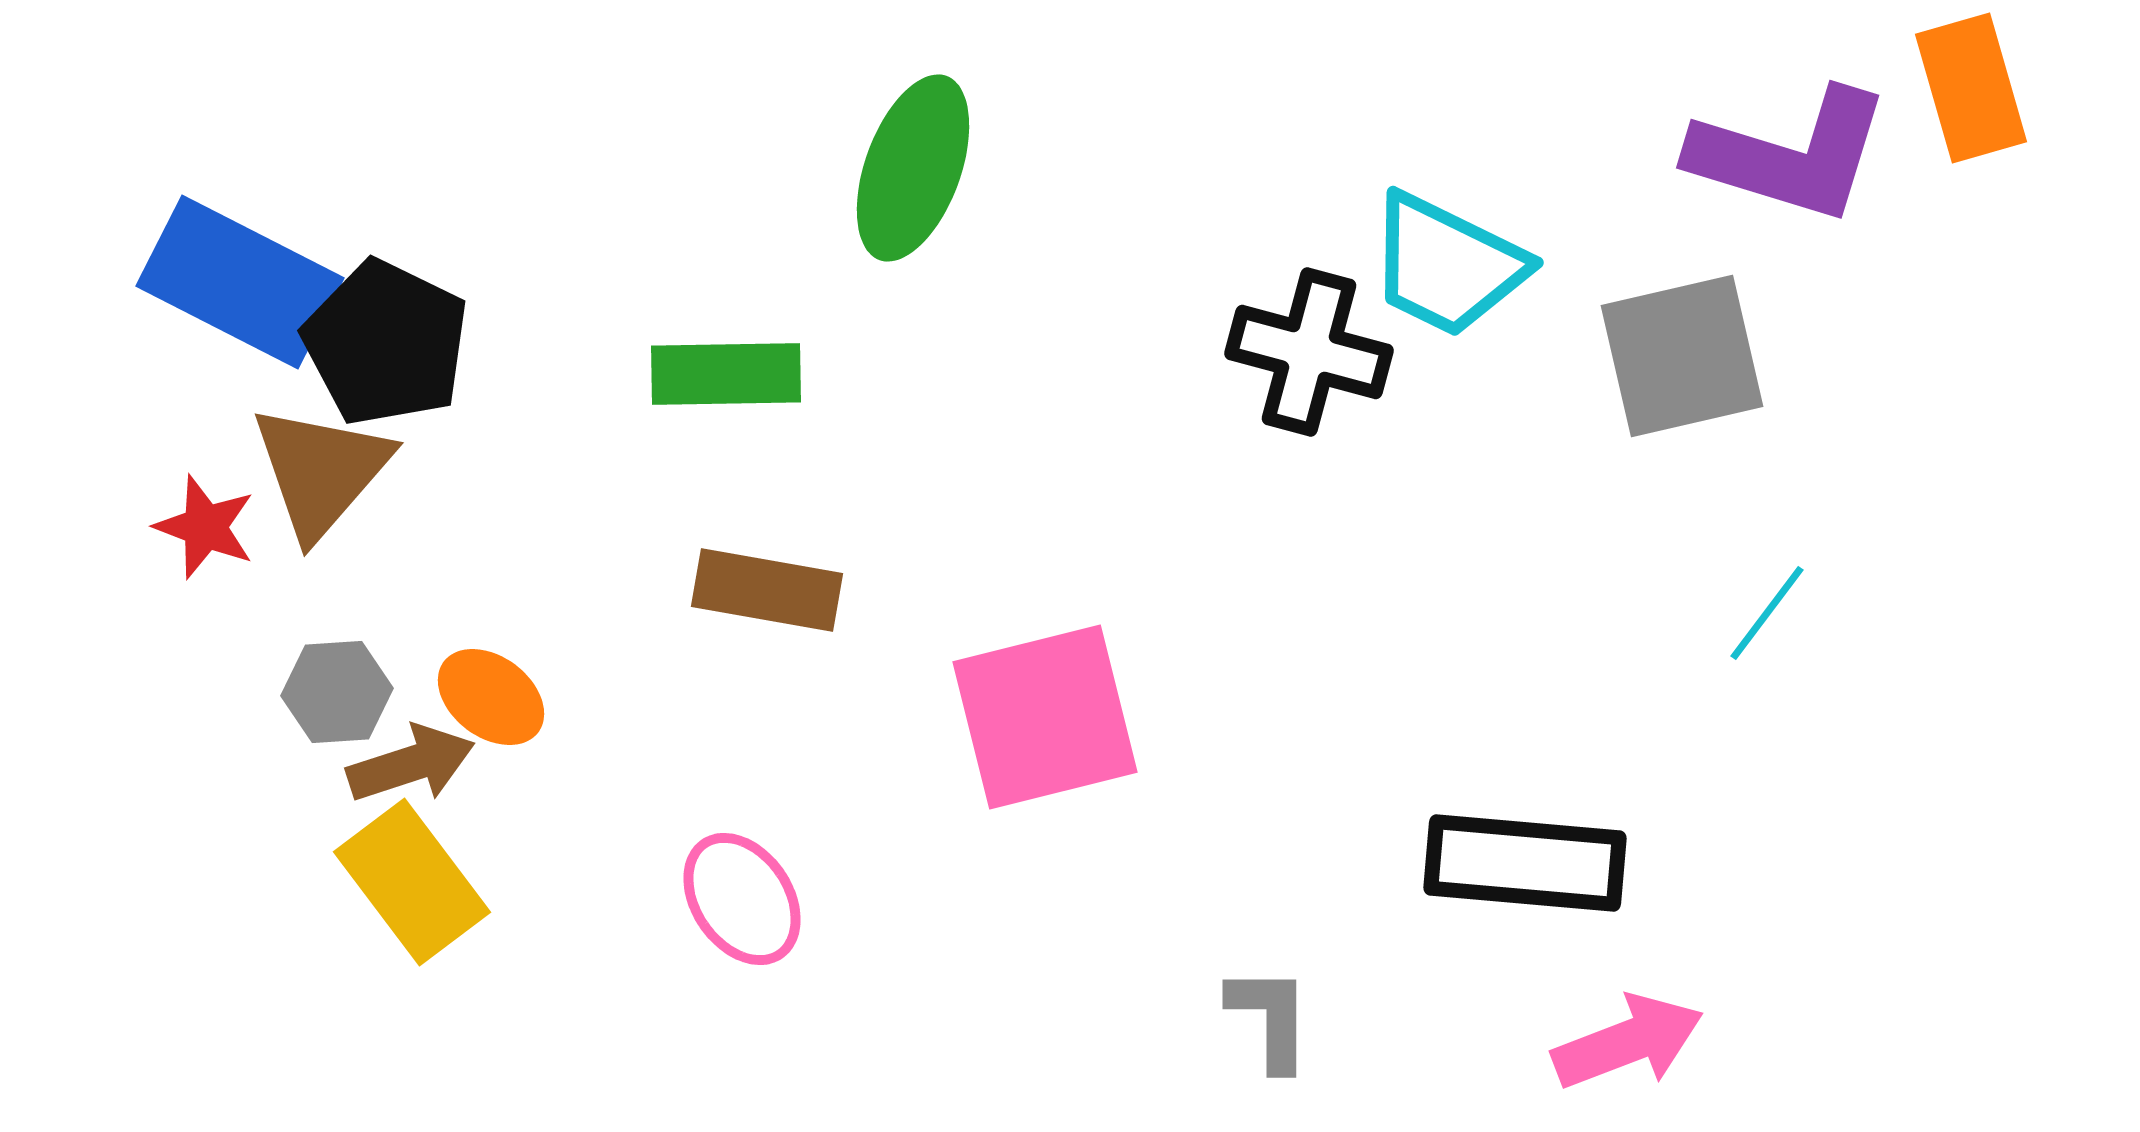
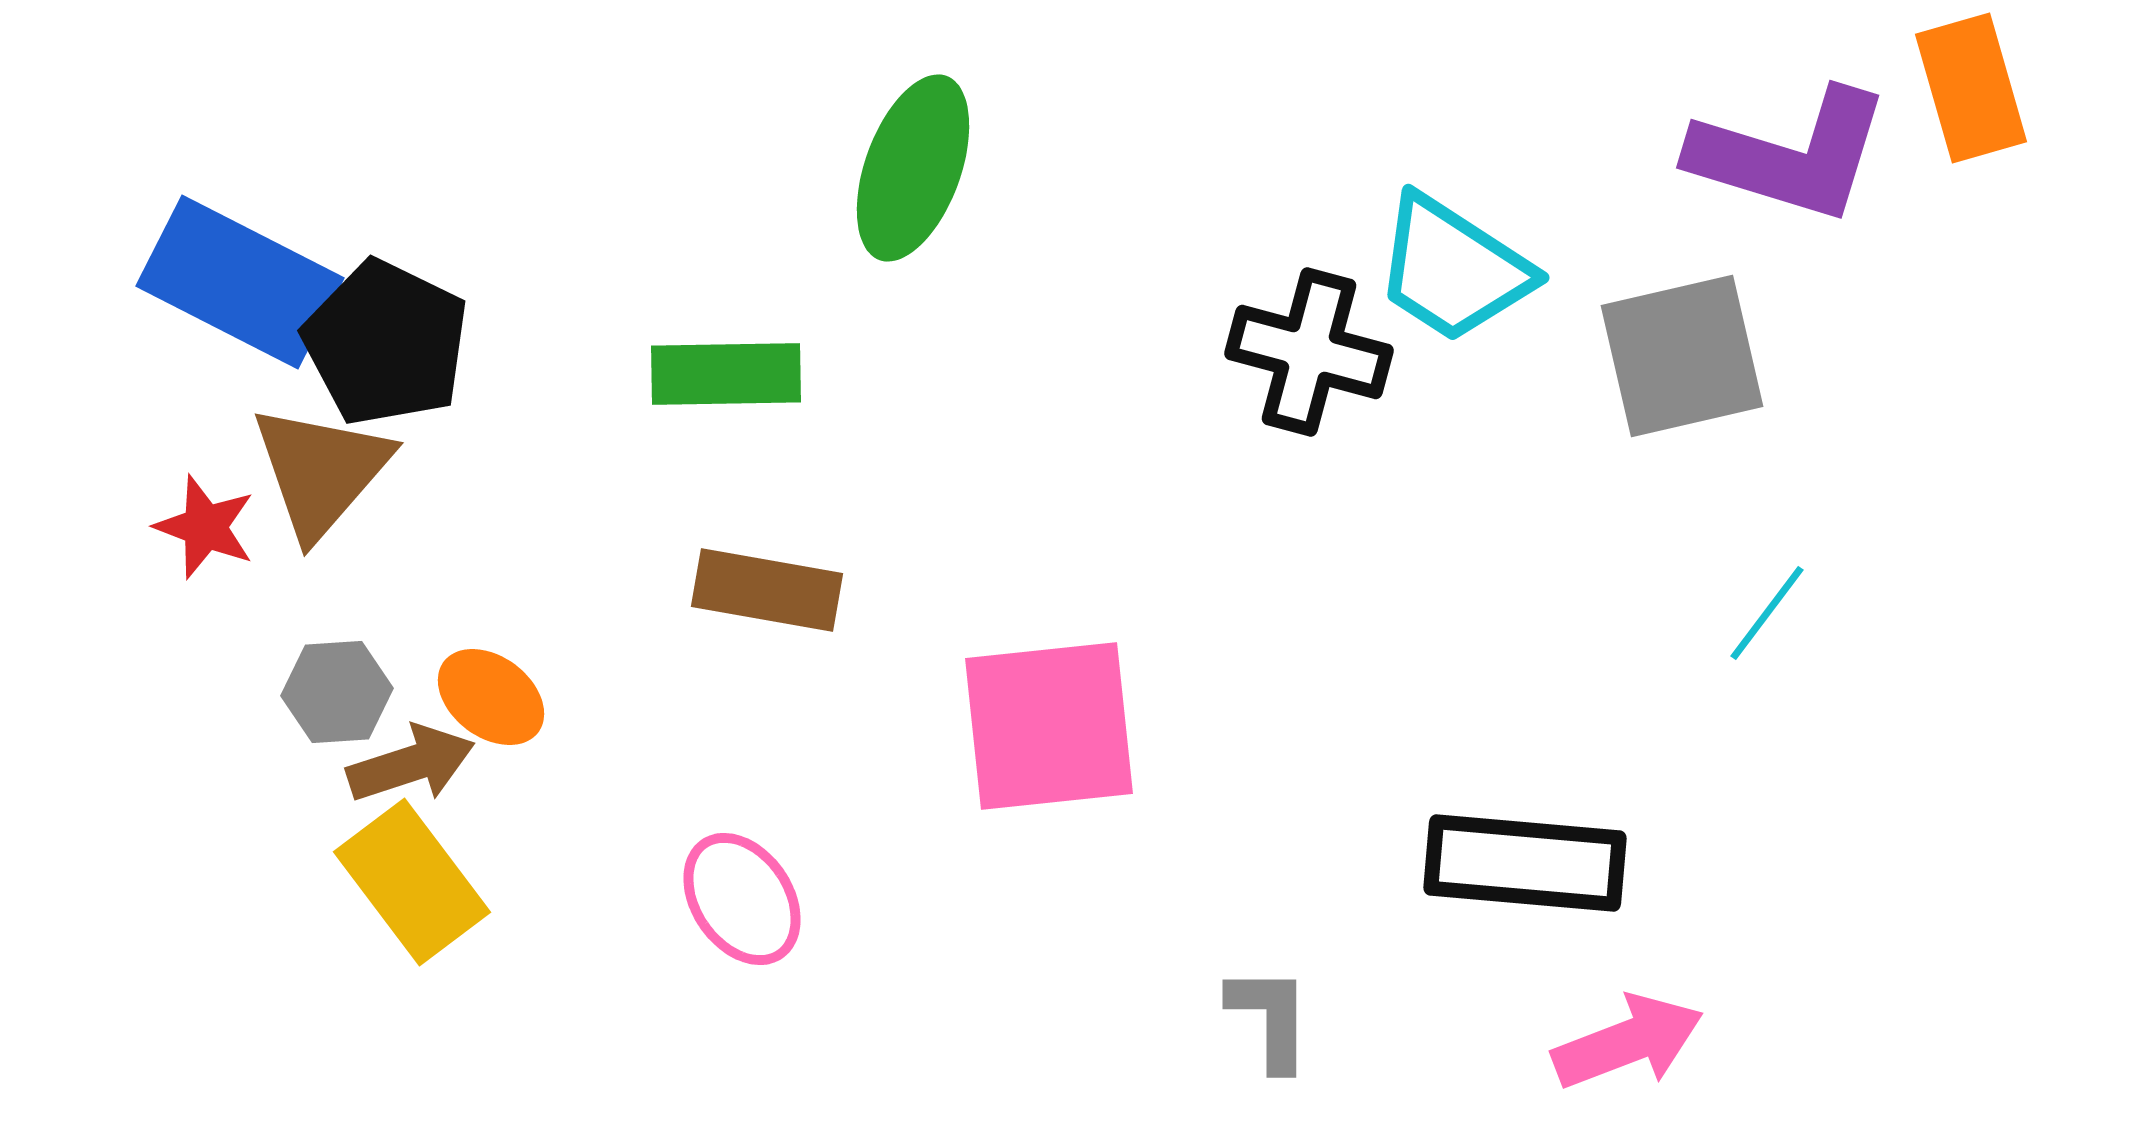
cyan trapezoid: moved 6 px right, 4 px down; rotated 7 degrees clockwise
pink square: moved 4 px right, 9 px down; rotated 8 degrees clockwise
